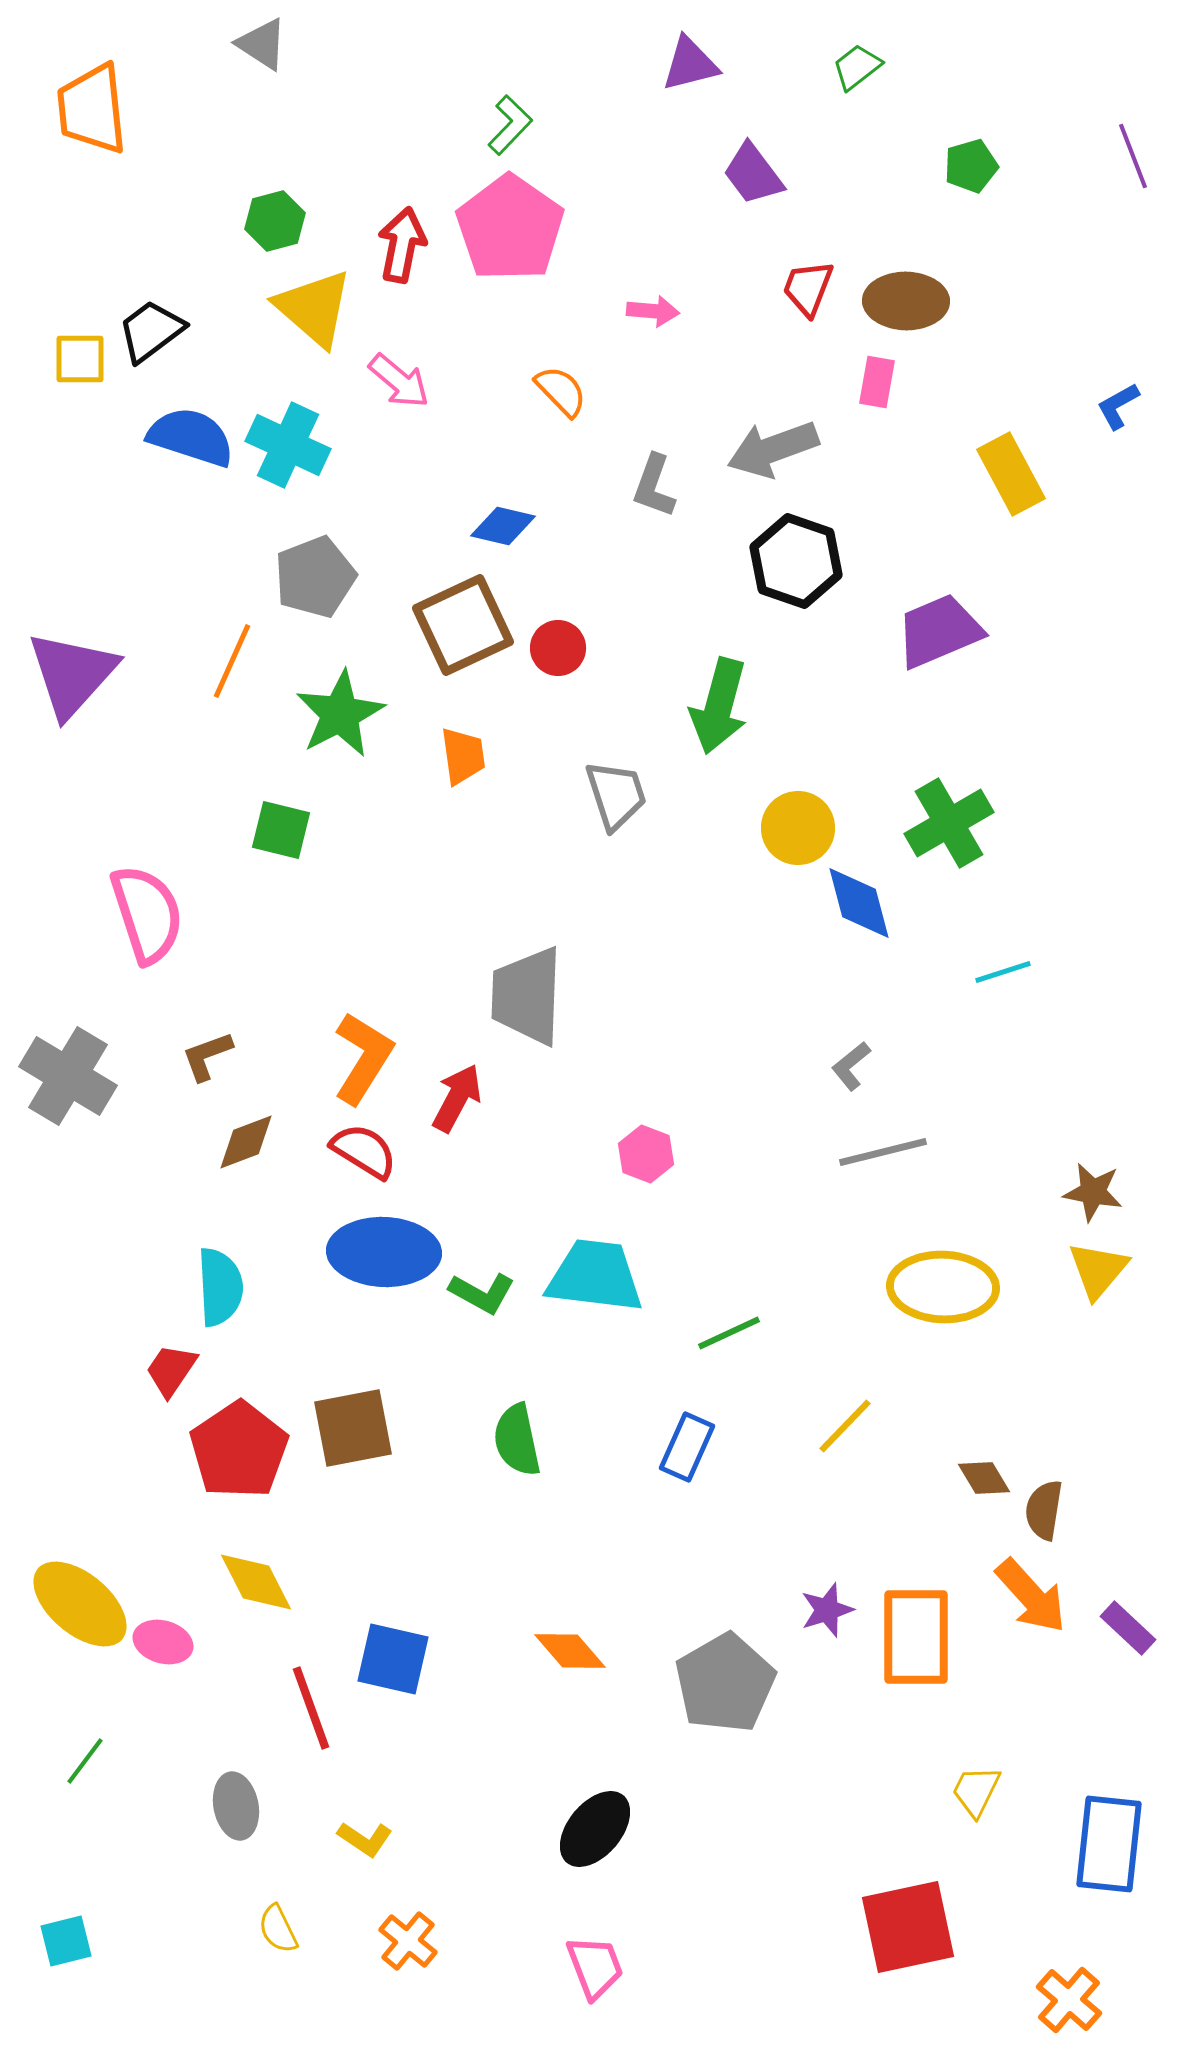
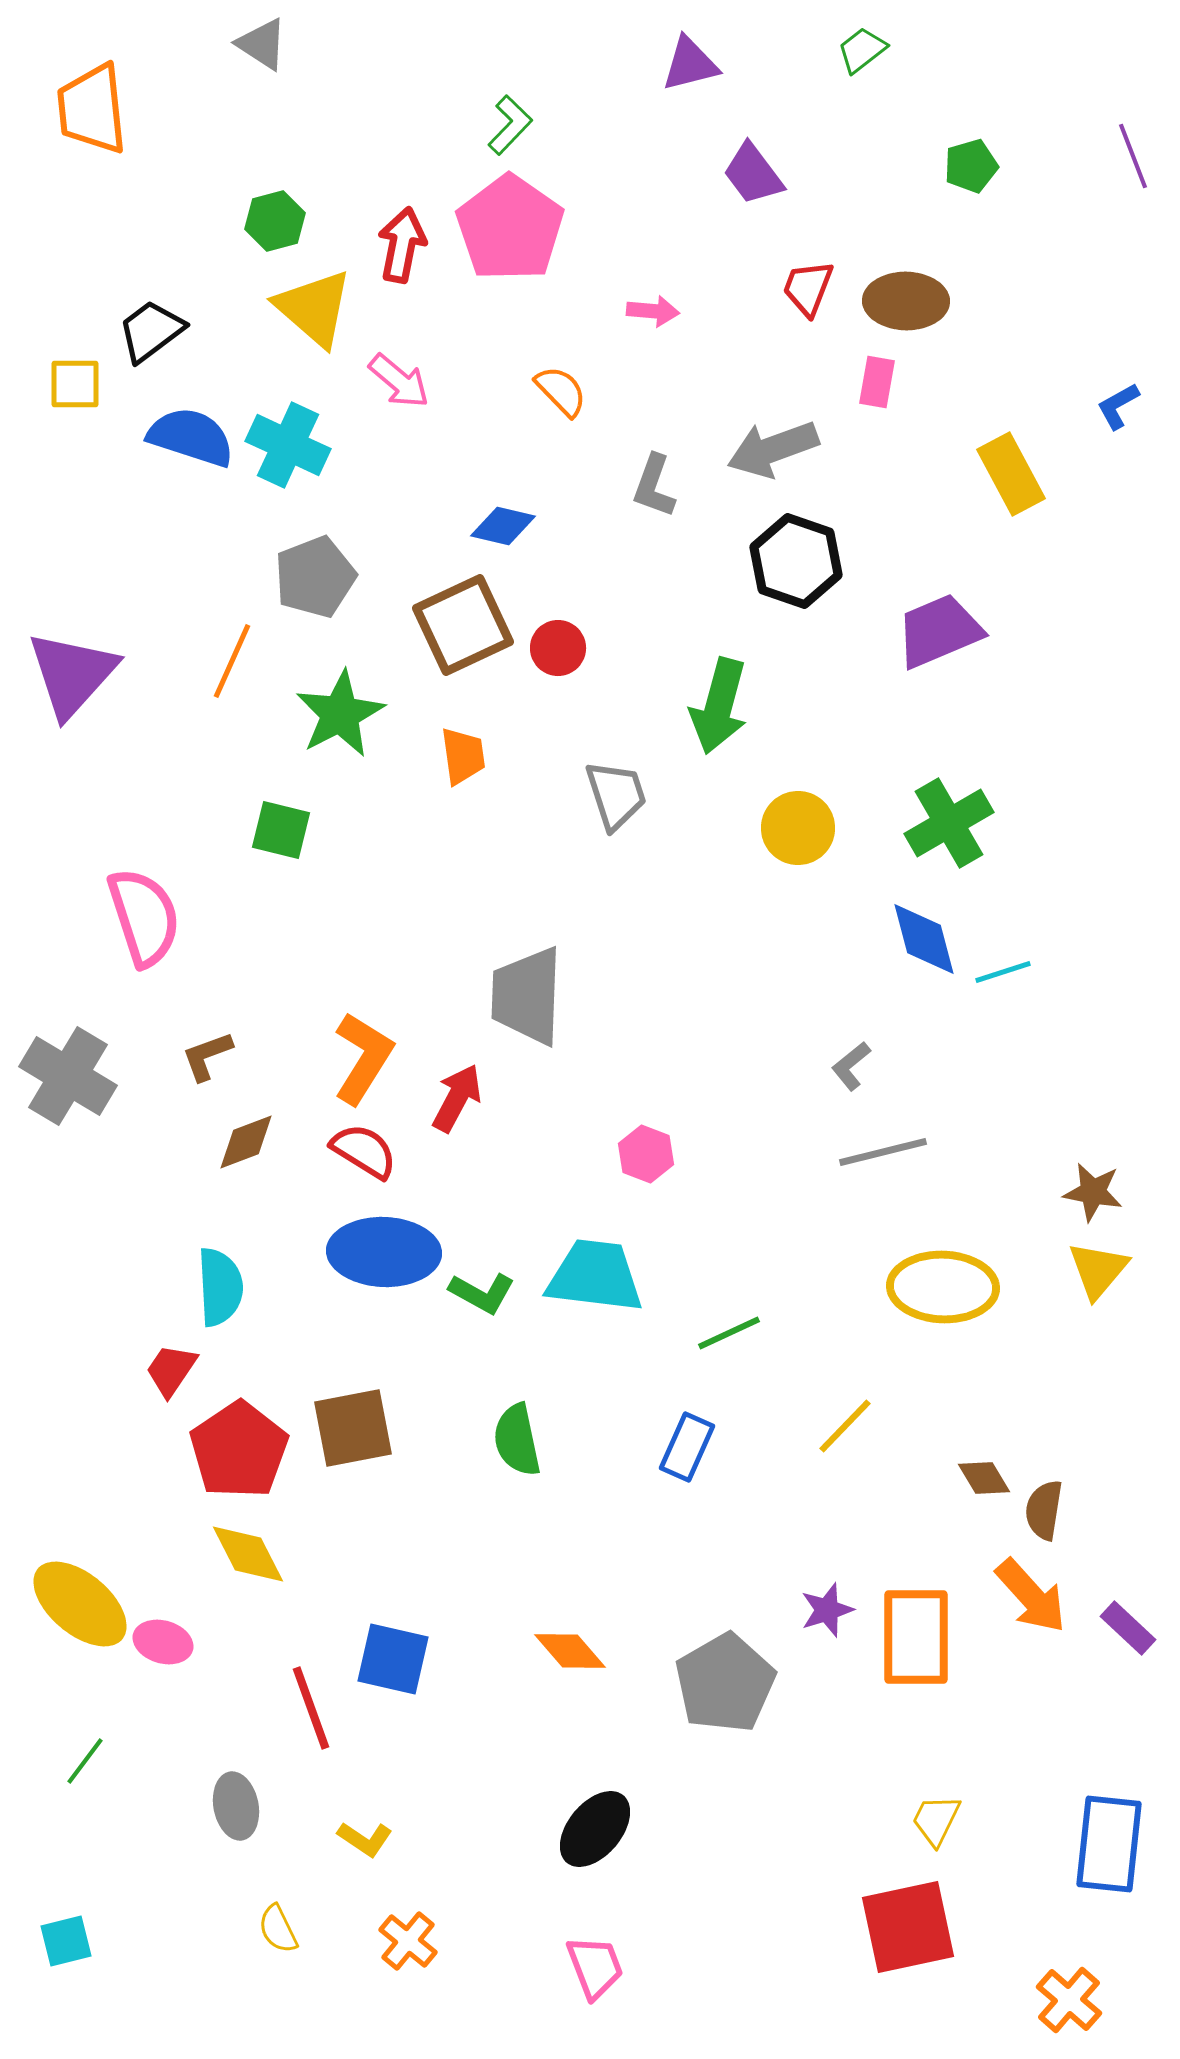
green trapezoid at (857, 67): moved 5 px right, 17 px up
yellow square at (80, 359): moved 5 px left, 25 px down
blue diamond at (859, 903): moved 65 px right, 36 px down
pink semicircle at (147, 914): moved 3 px left, 3 px down
yellow diamond at (256, 1582): moved 8 px left, 28 px up
yellow trapezoid at (976, 1791): moved 40 px left, 29 px down
